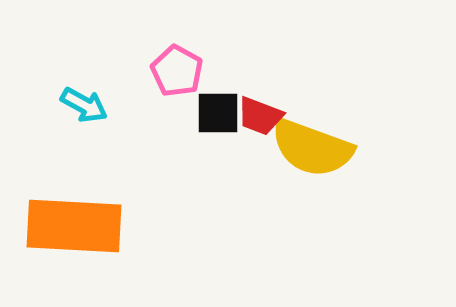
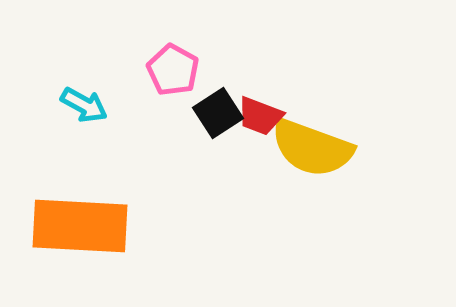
pink pentagon: moved 4 px left, 1 px up
black square: rotated 33 degrees counterclockwise
orange rectangle: moved 6 px right
